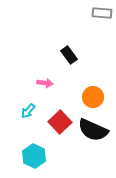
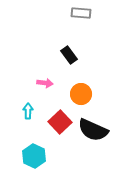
gray rectangle: moved 21 px left
orange circle: moved 12 px left, 3 px up
cyan arrow: rotated 140 degrees clockwise
